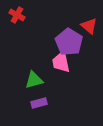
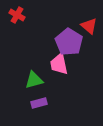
pink trapezoid: moved 2 px left, 2 px down
